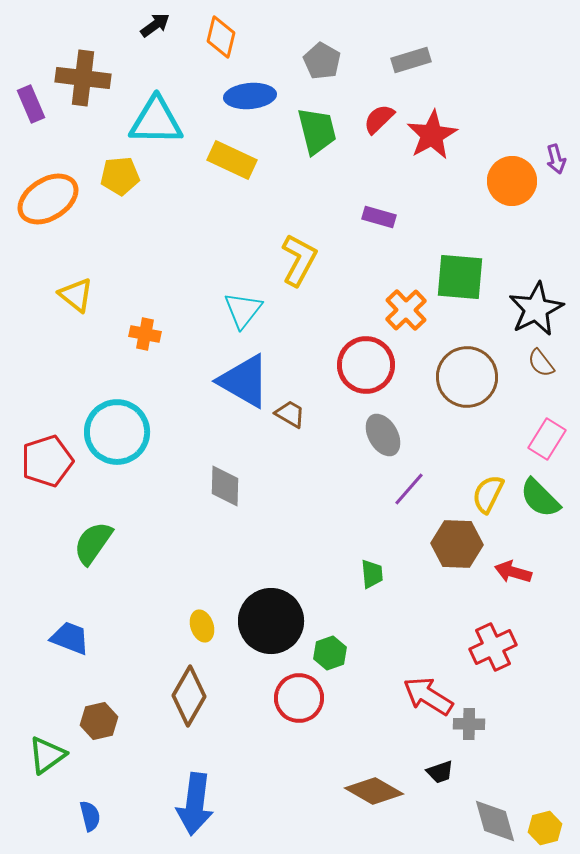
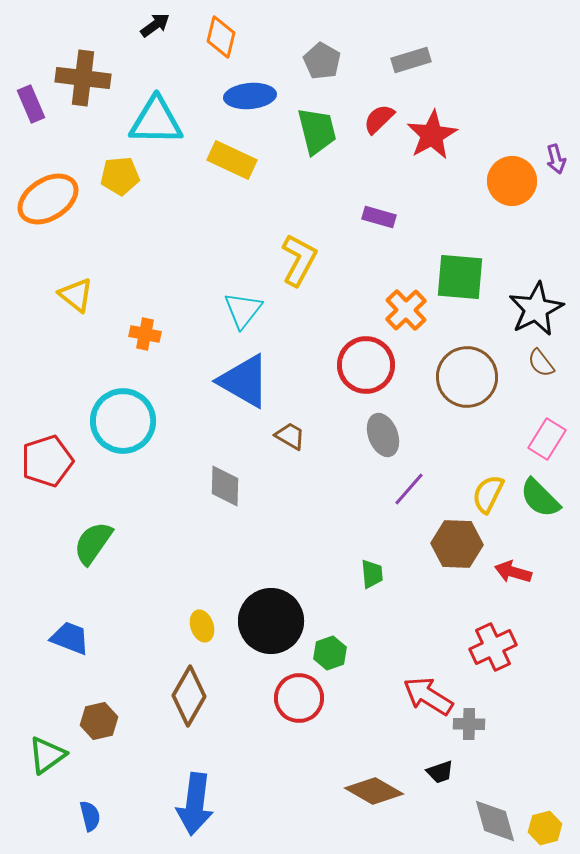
brown trapezoid at (290, 414): moved 22 px down
cyan circle at (117, 432): moved 6 px right, 11 px up
gray ellipse at (383, 435): rotated 9 degrees clockwise
